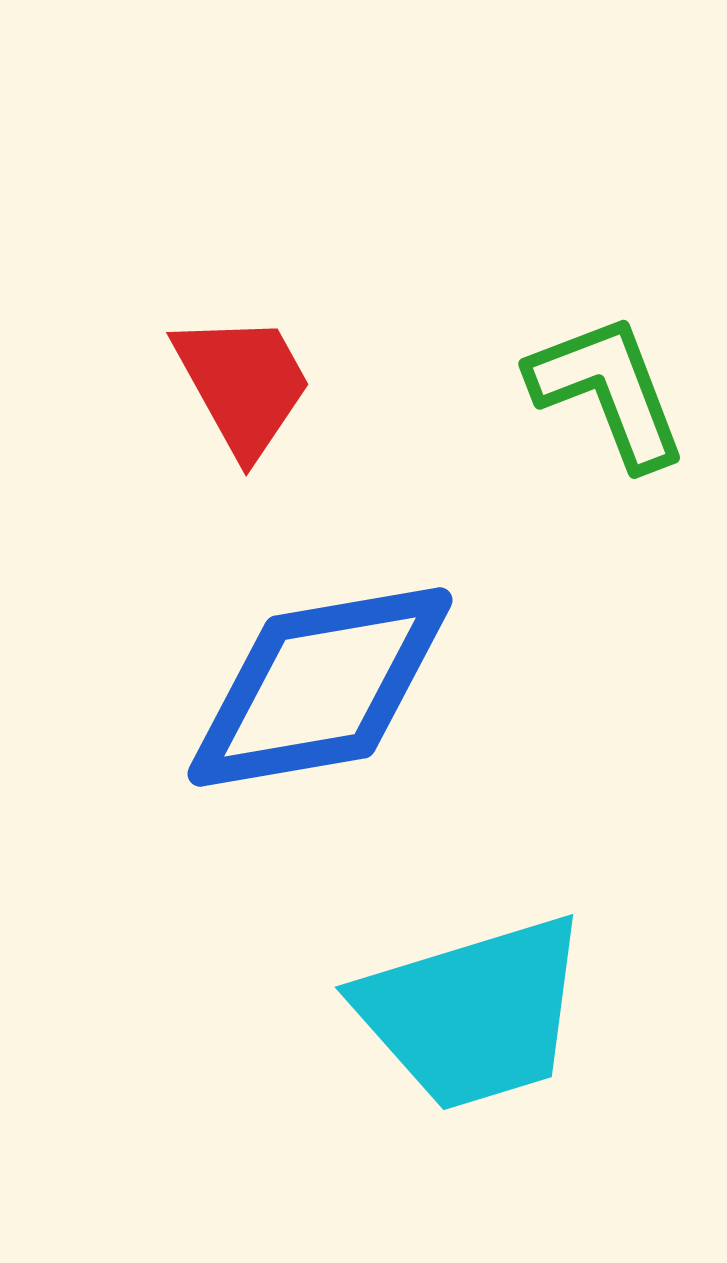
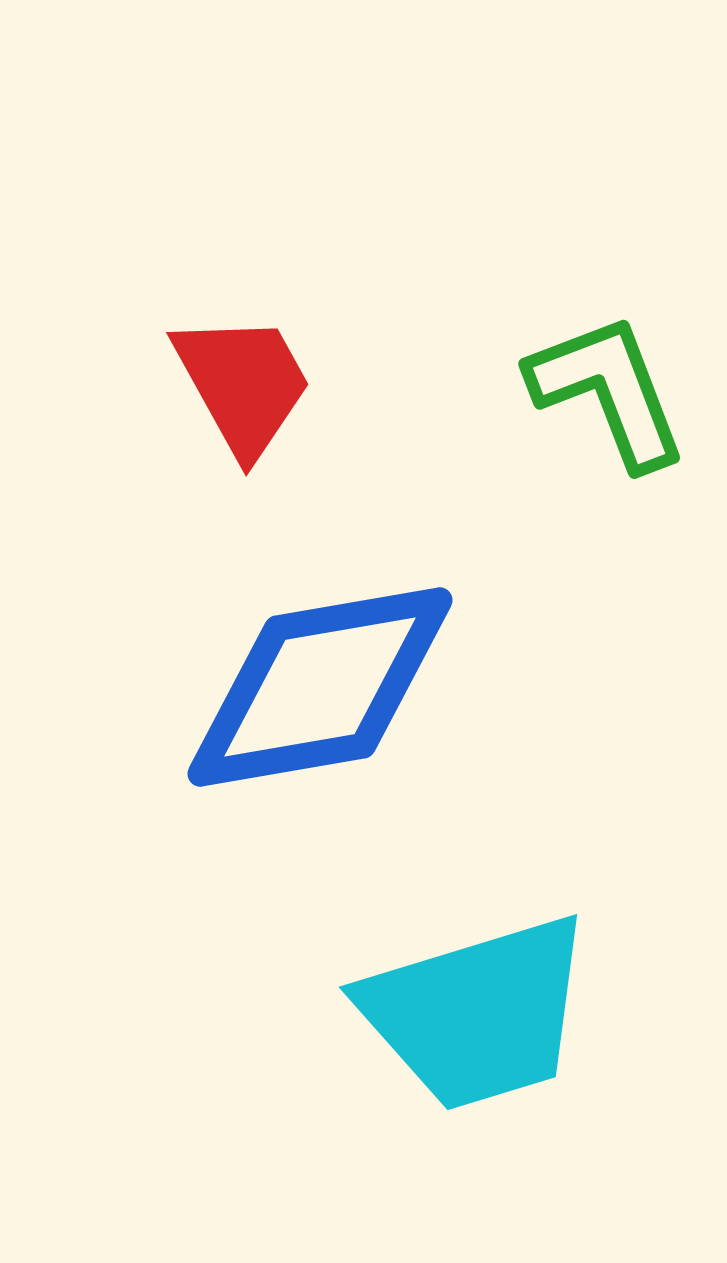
cyan trapezoid: moved 4 px right
